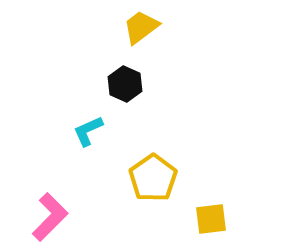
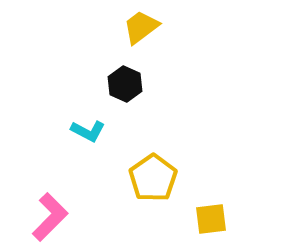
cyan L-shape: rotated 128 degrees counterclockwise
